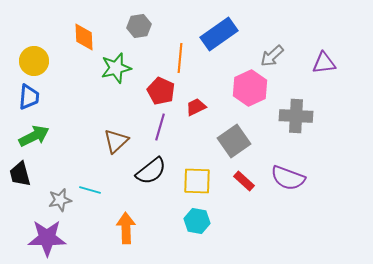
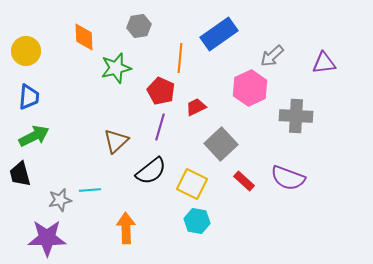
yellow circle: moved 8 px left, 10 px up
gray square: moved 13 px left, 3 px down; rotated 8 degrees counterclockwise
yellow square: moved 5 px left, 3 px down; rotated 24 degrees clockwise
cyan line: rotated 20 degrees counterclockwise
